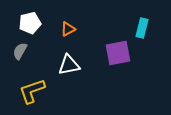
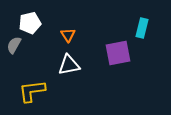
orange triangle: moved 6 px down; rotated 35 degrees counterclockwise
gray semicircle: moved 6 px left, 6 px up
yellow L-shape: rotated 12 degrees clockwise
